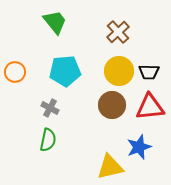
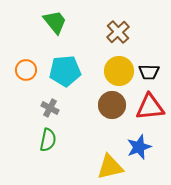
orange circle: moved 11 px right, 2 px up
